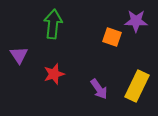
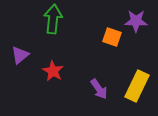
green arrow: moved 5 px up
purple triangle: moved 1 px right; rotated 24 degrees clockwise
red star: moved 1 px left, 3 px up; rotated 25 degrees counterclockwise
